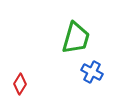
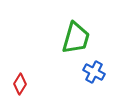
blue cross: moved 2 px right
